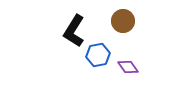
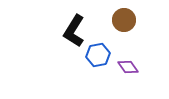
brown circle: moved 1 px right, 1 px up
